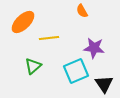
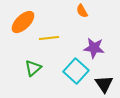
green triangle: moved 2 px down
cyan square: rotated 25 degrees counterclockwise
